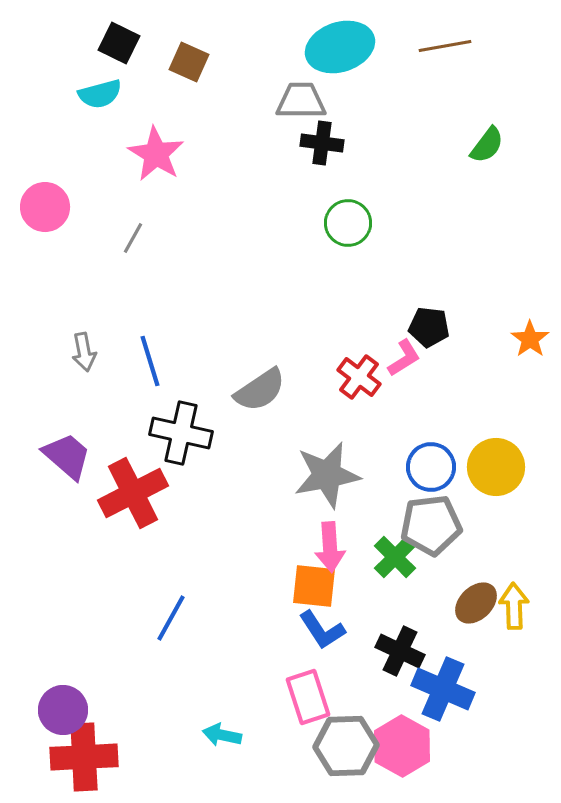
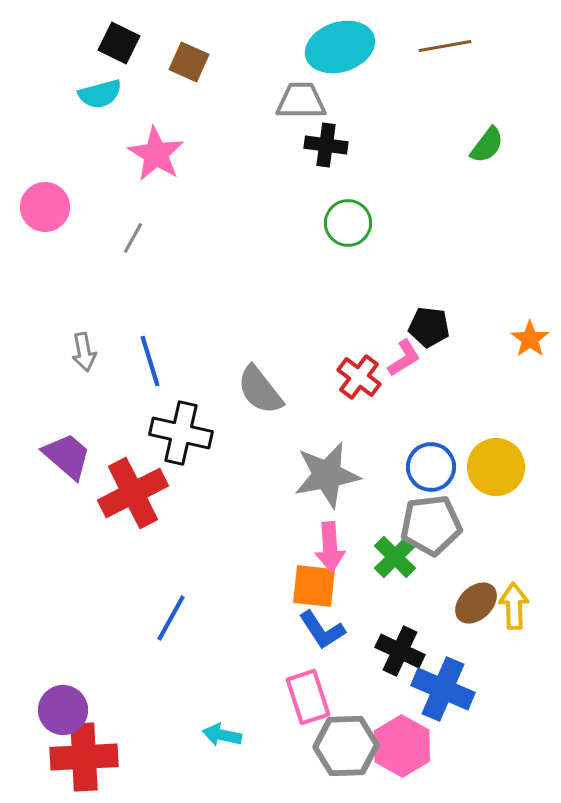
black cross at (322, 143): moved 4 px right, 2 px down
gray semicircle at (260, 390): rotated 86 degrees clockwise
